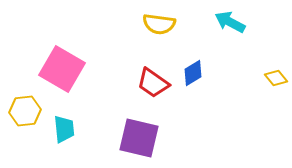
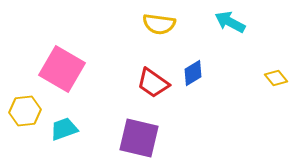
cyan trapezoid: rotated 104 degrees counterclockwise
